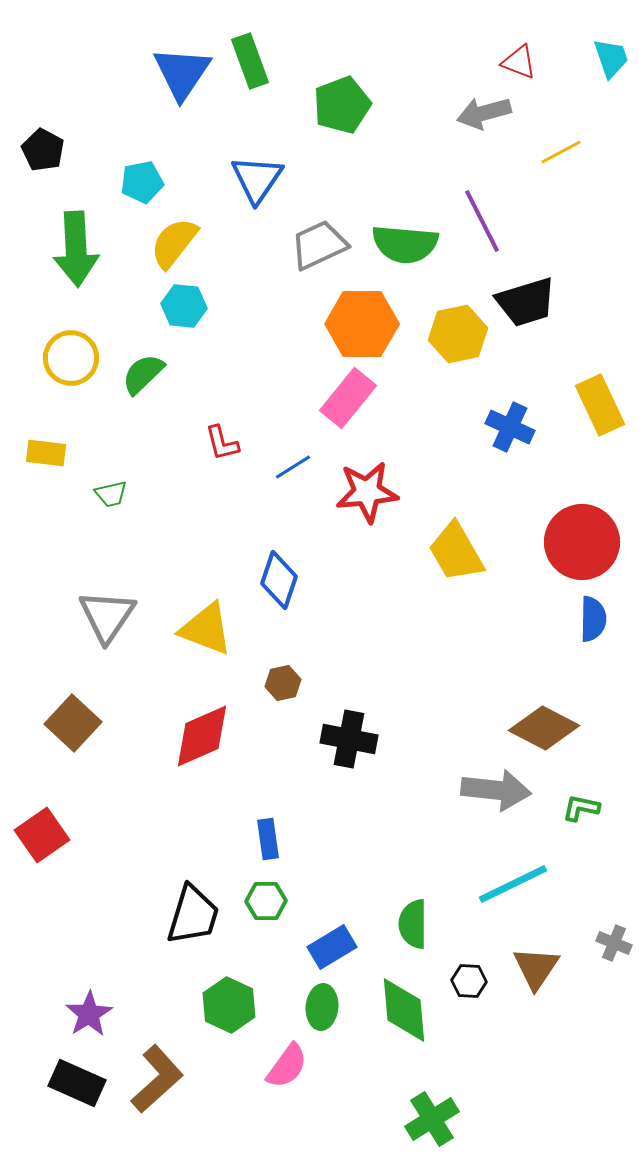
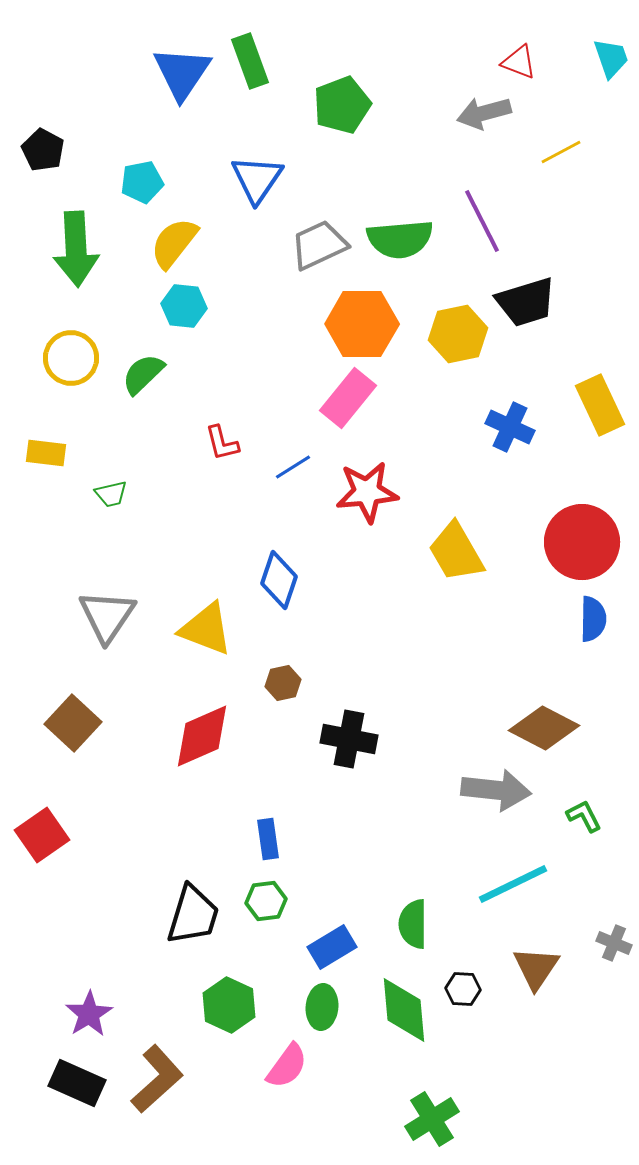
green semicircle at (405, 244): moved 5 px left, 5 px up; rotated 10 degrees counterclockwise
green L-shape at (581, 808): moved 3 px right, 8 px down; rotated 51 degrees clockwise
green hexagon at (266, 901): rotated 6 degrees counterclockwise
black hexagon at (469, 981): moved 6 px left, 8 px down
